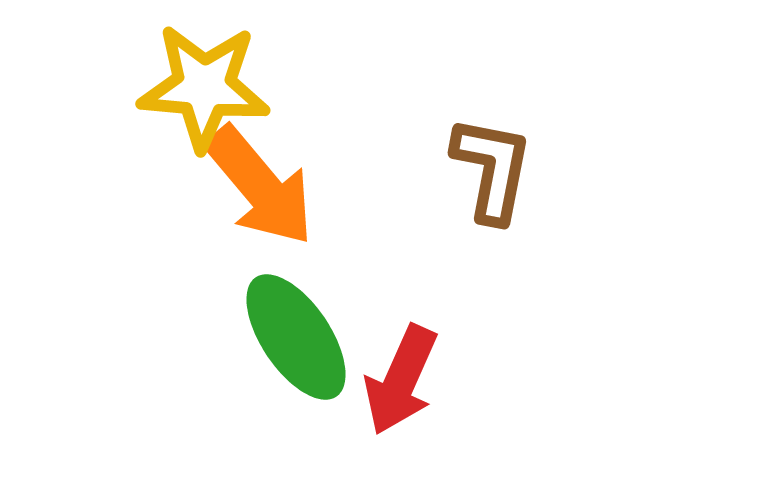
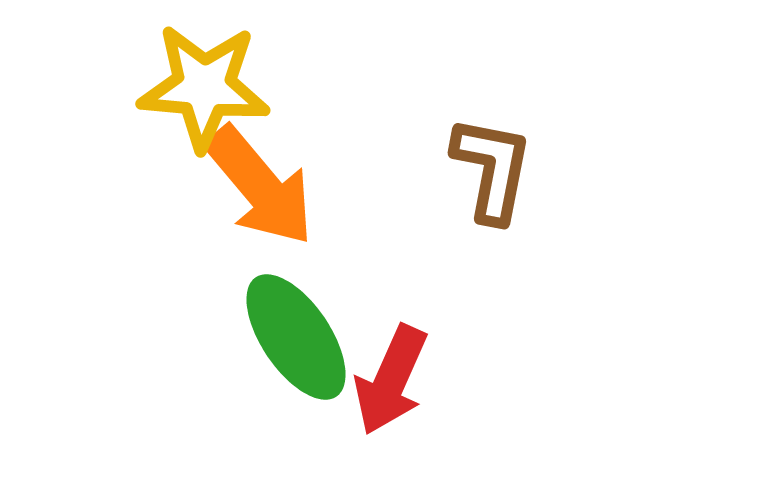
red arrow: moved 10 px left
